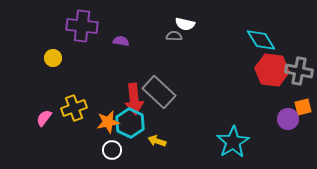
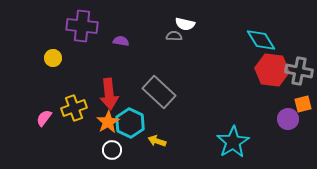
red arrow: moved 25 px left, 5 px up
orange square: moved 3 px up
orange star: rotated 20 degrees counterclockwise
